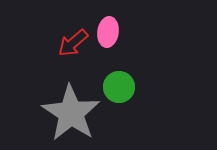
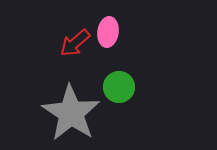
red arrow: moved 2 px right
